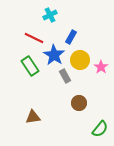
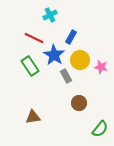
pink star: rotated 24 degrees counterclockwise
gray rectangle: moved 1 px right
